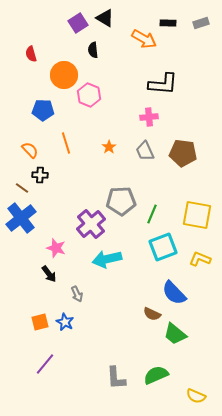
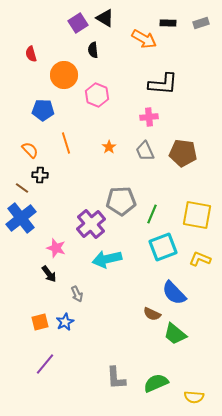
pink hexagon: moved 8 px right
blue star: rotated 18 degrees clockwise
green semicircle: moved 8 px down
yellow semicircle: moved 2 px left, 1 px down; rotated 18 degrees counterclockwise
